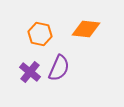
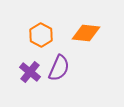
orange diamond: moved 4 px down
orange hexagon: moved 1 px right, 1 px down; rotated 15 degrees clockwise
